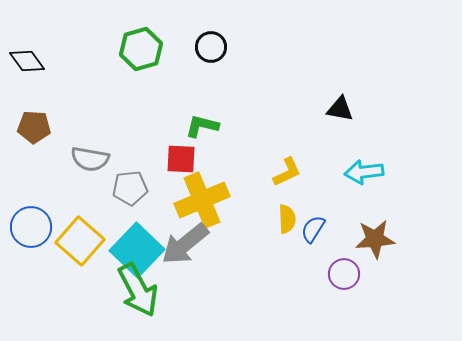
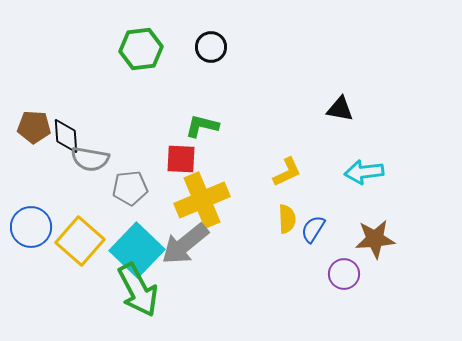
green hexagon: rotated 9 degrees clockwise
black diamond: moved 39 px right, 75 px down; rotated 33 degrees clockwise
